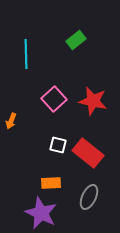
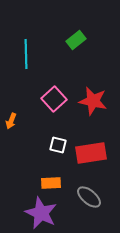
red rectangle: moved 3 px right; rotated 48 degrees counterclockwise
gray ellipse: rotated 75 degrees counterclockwise
